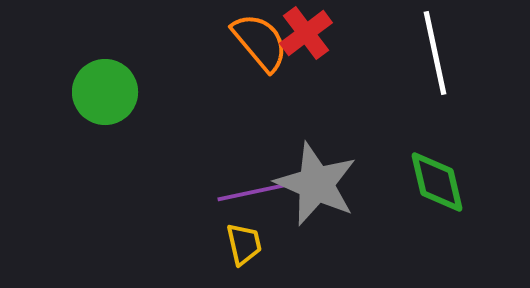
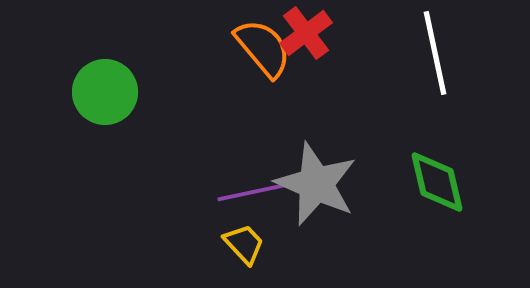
orange semicircle: moved 3 px right, 6 px down
yellow trapezoid: rotated 30 degrees counterclockwise
